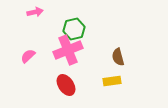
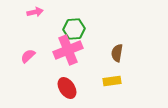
green hexagon: rotated 10 degrees clockwise
brown semicircle: moved 1 px left, 4 px up; rotated 24 degrees clockwise
red ellipse: moved 1 px right, 3 px down
